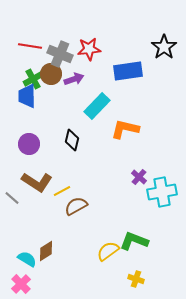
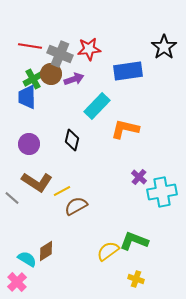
blue trapezoid: moved 1 px down
pink cross: moved 4 px left, 2 px up
